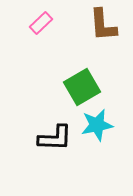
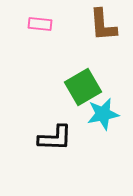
pink rectangle: moved 1 px left, 1 px down; rotated 50 degrees clockwise
green square: moved 1 px right
cyan star: moved 6 px right, 11 px up
